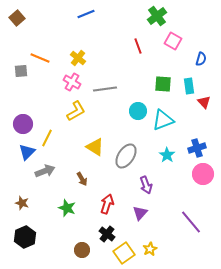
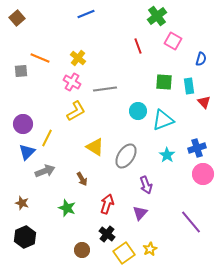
green square: moved 1 px right, 2 px up
